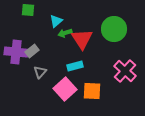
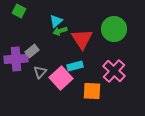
green square: moved 9 px left, 1 px down; rotated 24 degrees clockwise
green arrow: moved 5 px left, 2 px up
purple cross: moved 7 px down; rotated 10 degrees counterclockwise
pink cross: moved 11 px left
pink square: moved 4 px left, 11 px up
